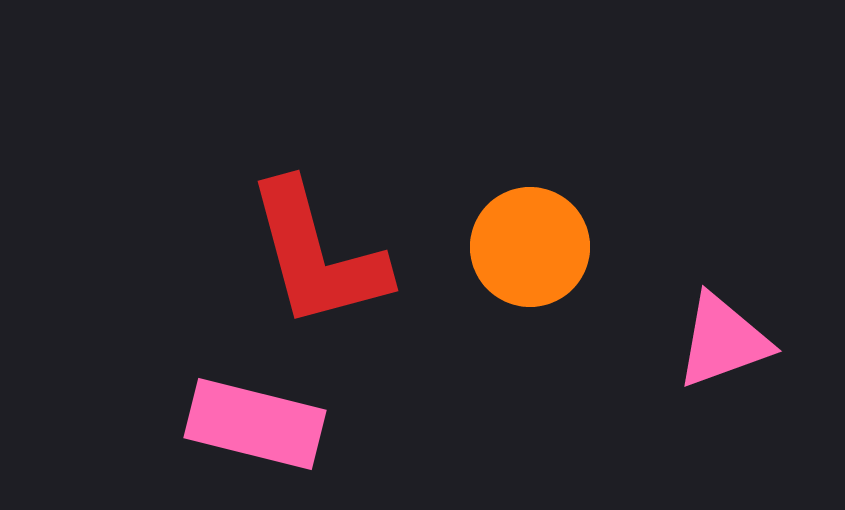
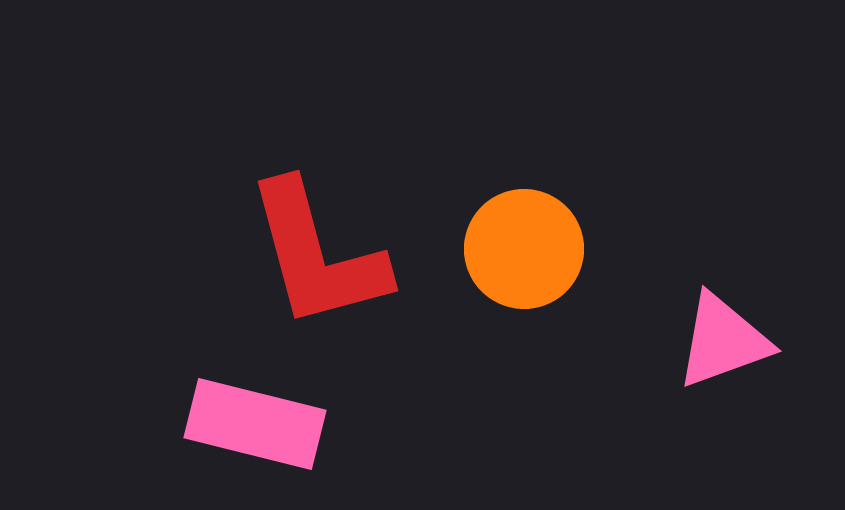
orange circle: moved 6 px left, 2 px down
